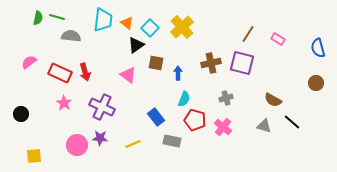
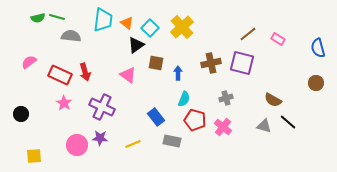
green semicircle: rotated 64 degrees clockwise
brown line: rotated 18 degrees clockwise
red rectangle: moved 2 px down
black line: moved 4 px left
